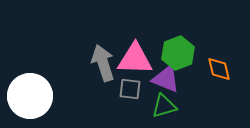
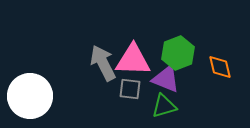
pink triangle: moved 2 px left, 1 px down
gray arrow: rotated 9 degrees counterclockwise
orange diamond: moved 1 px right, 2 px up
